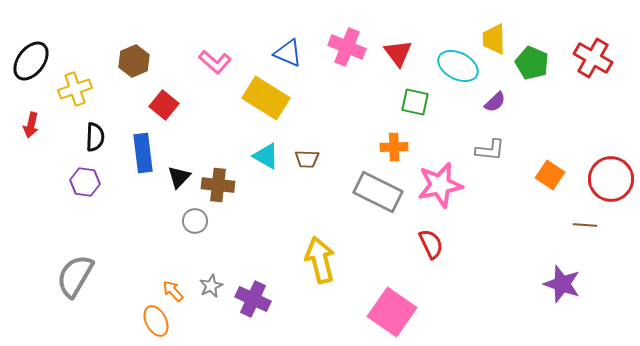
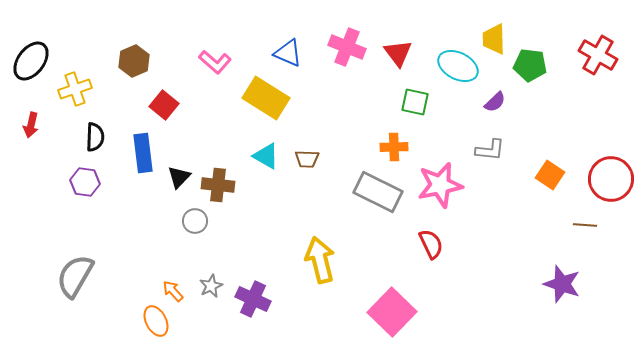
red cross: moved 5 px right, 3 px up
green pentagon: moved 2 px left, 2 px down; rotated 16 degrees counterclockwise
pink square: rotated 9 degrees clockwise
